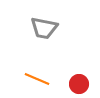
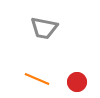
red circle: moved 2 px left, 2 px up
